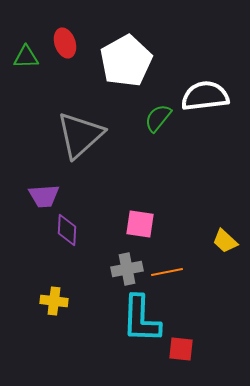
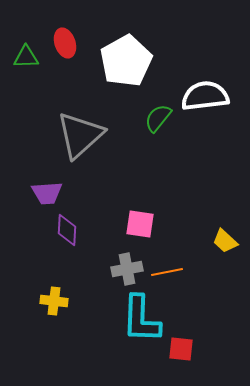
purple trapezoid: moved 3 px right, 3 px up
